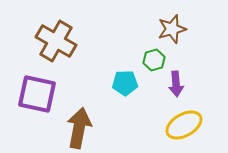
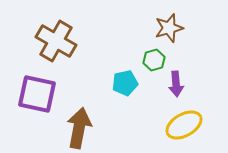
brown star: moved 3 px left, 1 px up
cyan pentagon: rotated 10 degrees counterclockwise
